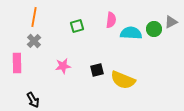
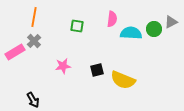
pink semicircle: moved 1 px right, 1 px up
green square: rotated 24 degrees clockwise
pink rectangle: moved 2 px left, 11 px up; rotated 60 degrees clockwise
